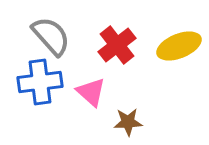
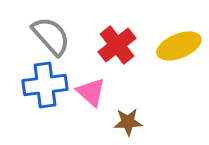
blue cross: moved 5 px right, 3 px down
